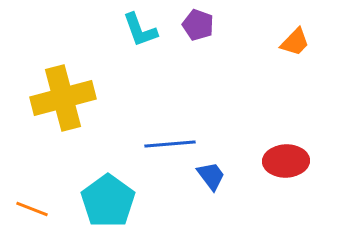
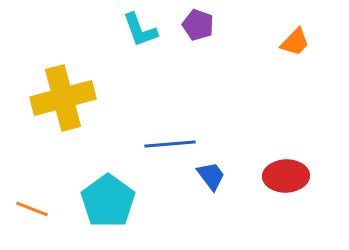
red ellipse: moved 15 px down
